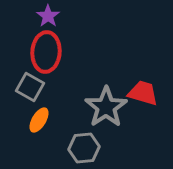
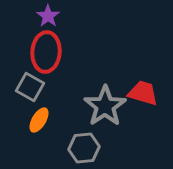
gray star: moved 1 px left, 1 px up
